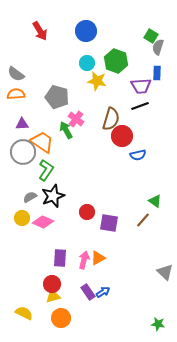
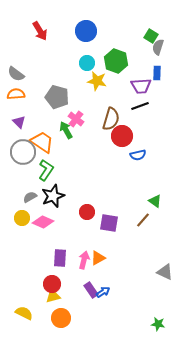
purple triangle at (22, 124): moved 3 px left, 2 px up; rotated 48 degrees clockwise
gray triangle at (165, 272): rotated 18 degrees counterclockwise
purple rectangle at (88, 292): moved 3 px right, 2 px up
